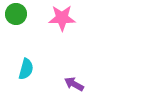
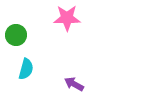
green circle: moved 21 px down
pink star: moved 5 px right
